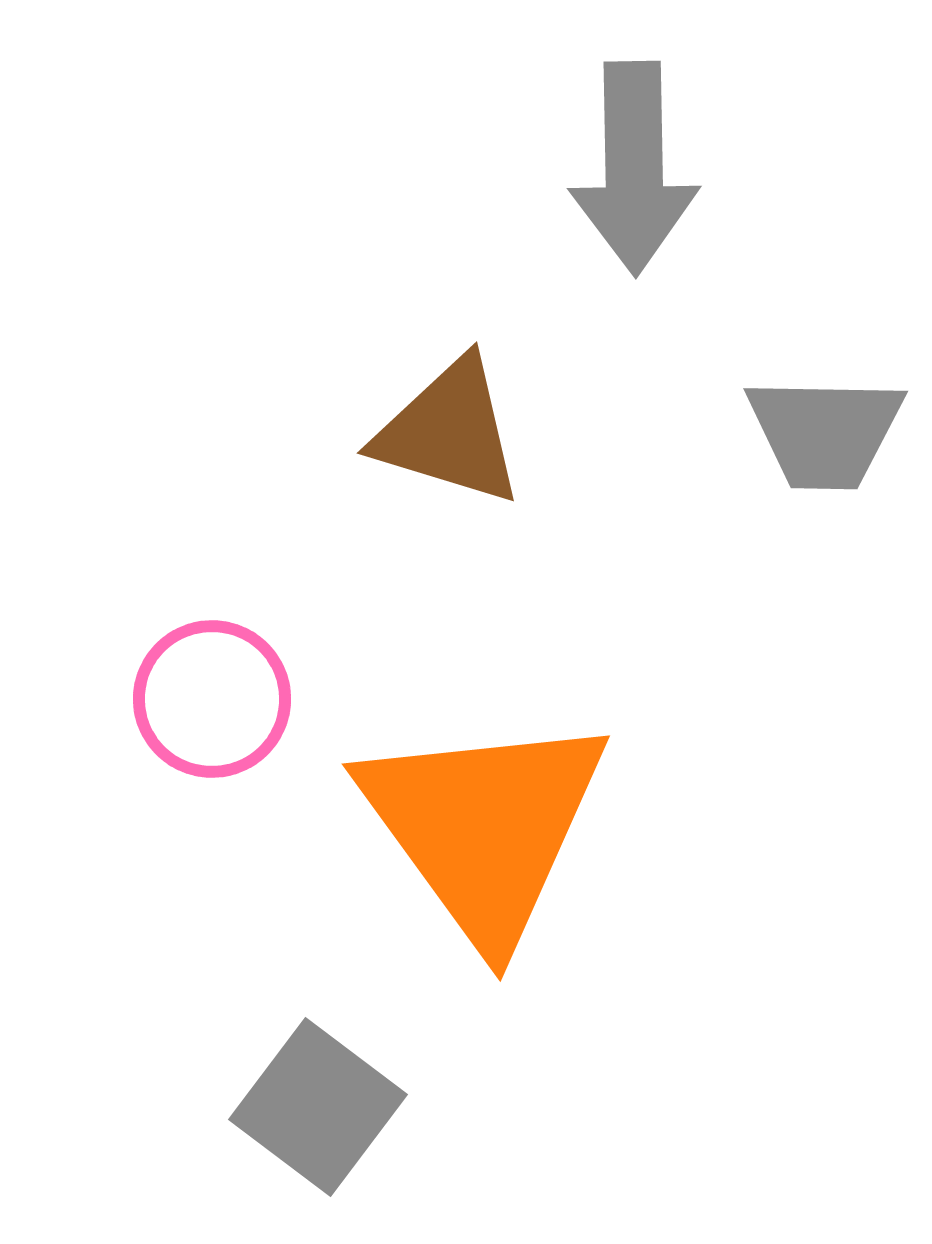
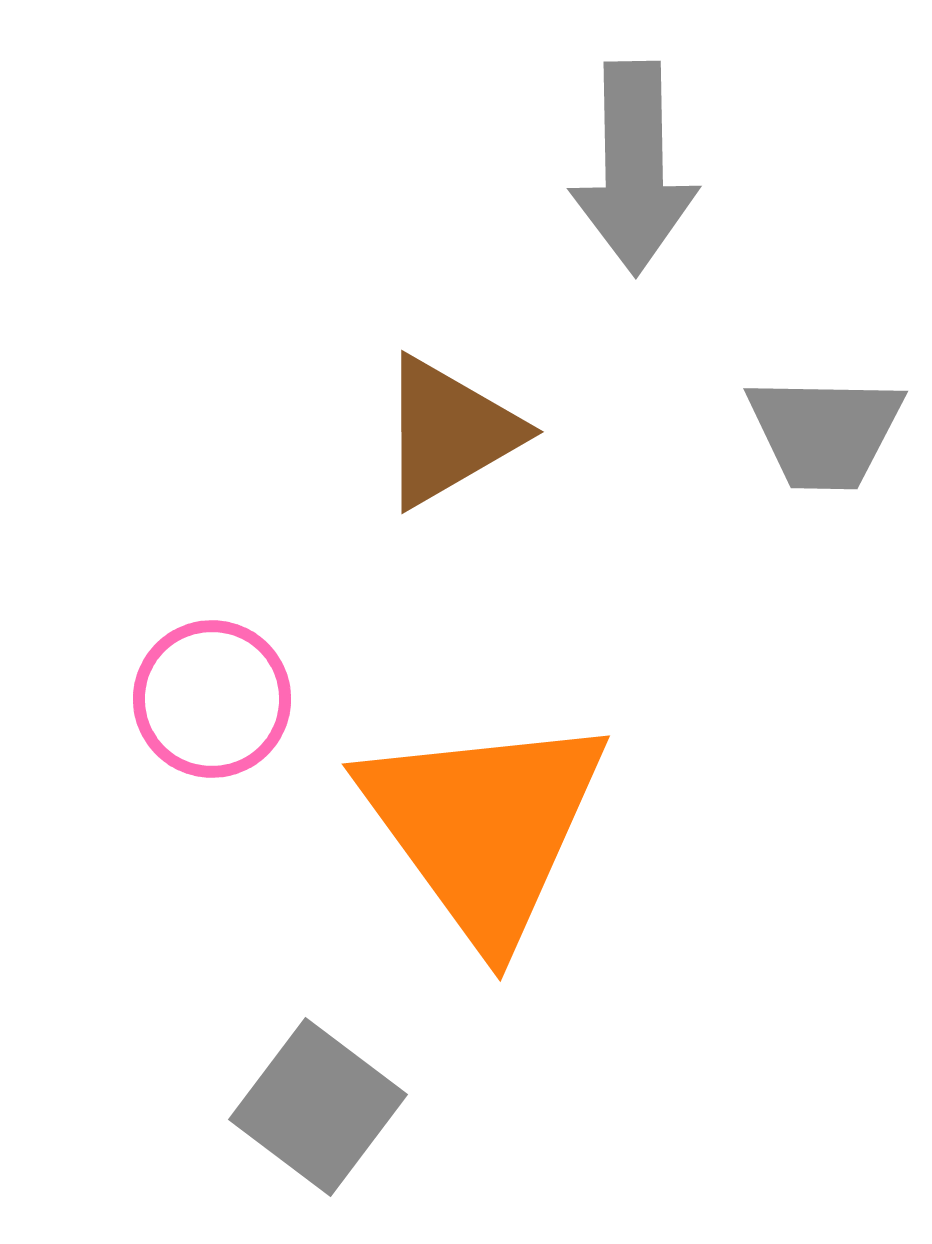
brown triangle: rotated 47 degrees counterclockwise
